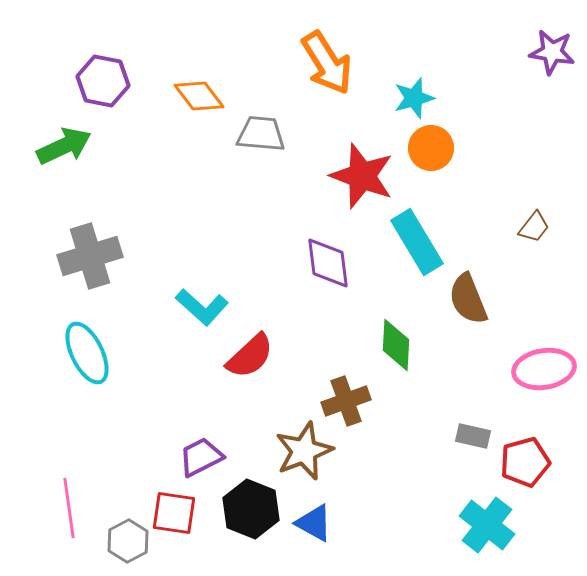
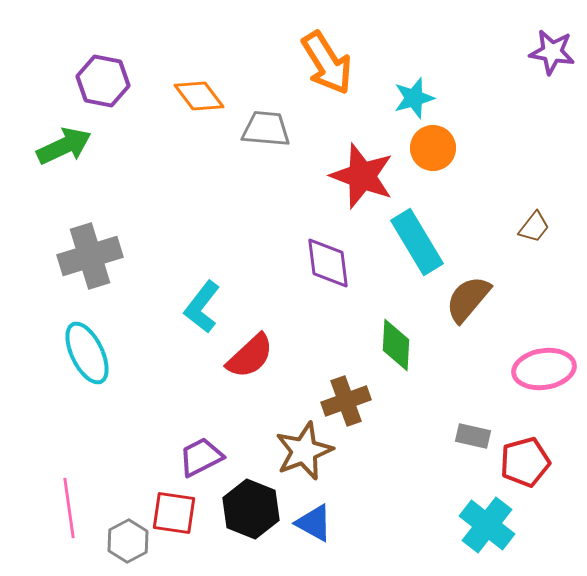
gray trapezoid: moved 5 px right, 5 px up
orange circle: moved 2 px right
brown semicircle: rotated 62 degrees clockwise
cyan L-shape: rotated 86 degrees clockwise
